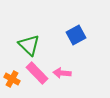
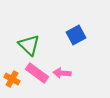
pink rectangle: rotated 10 degrees counterclockwise
